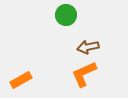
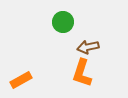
green circle: moved 3 px left, 7 px down
orange L-shape: moved 2 px left, 1 px up; rotated 48 degrees counterclockwise
